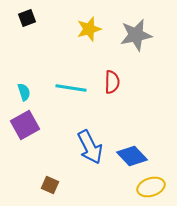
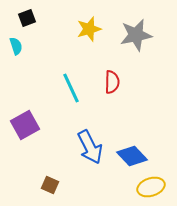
cyan line: rotated 56 degrees clockwise
cyan semicircle: moved 8 px left, 46 px up
